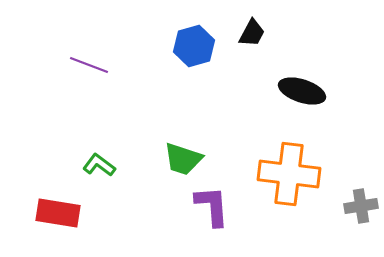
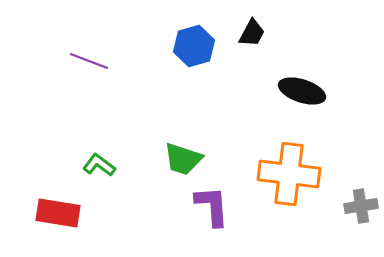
purple line: moved 4 px up
